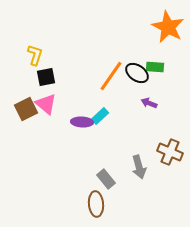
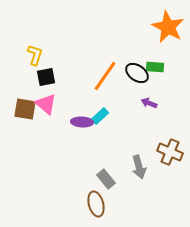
orange line: moved 6 px left
brown square: moved 1 px left; rotated 35 degrees clockwise
brown ellipse: rotated 10 degrees counterclockwise
